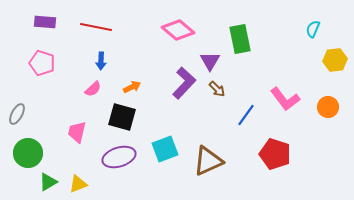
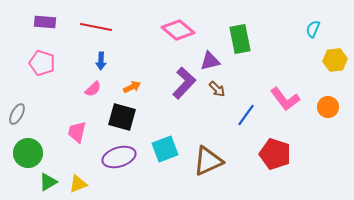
purple triangle: rotated 45 degrees clockwise
